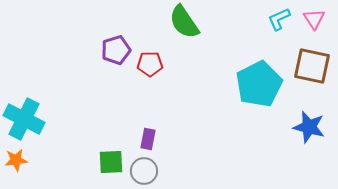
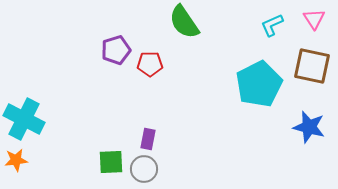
cyan L-shape: moved 7 px left, 6 px down
gray circle: moved 2 px up
